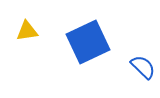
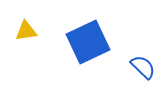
yellow triangle: moved 1 px left
